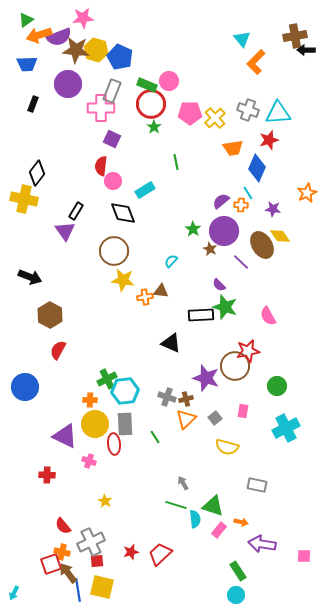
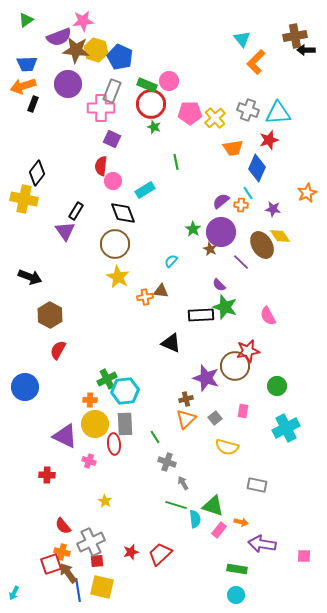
pink star at (83, 18): moved 3 px down
orange arrow at (39, 35): moved 16 px left, 51 px down
green star at (154, 127): rotated 16 degrees counterclockwise
purple circle at (224, 231): moved 3 px left, 1 px down
brown circle at (114, 251): moved 1 px right, 7 px up
yellow star at (123, 280): moved 5 px left, 3 px up; rotated 20 degrees clockwise
gray cross at (167, 397): moved 65 px down
green rectangle at (238, 571): moved 1 px left, 2 px up; rotated 48 degrees counterclockwise
